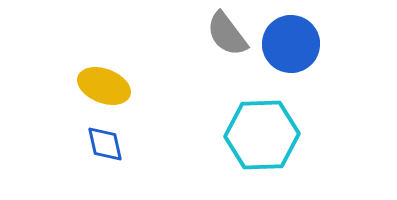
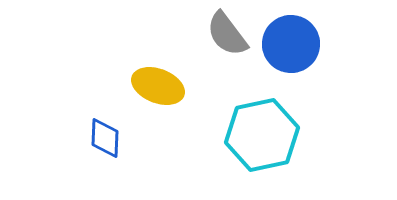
yellow ellipse: moved 54 px right
cyan hexagon: rotated 10 degrees counterclockwise
blue diamond: moved 6 px up; rotated 15 degrees clockwise
